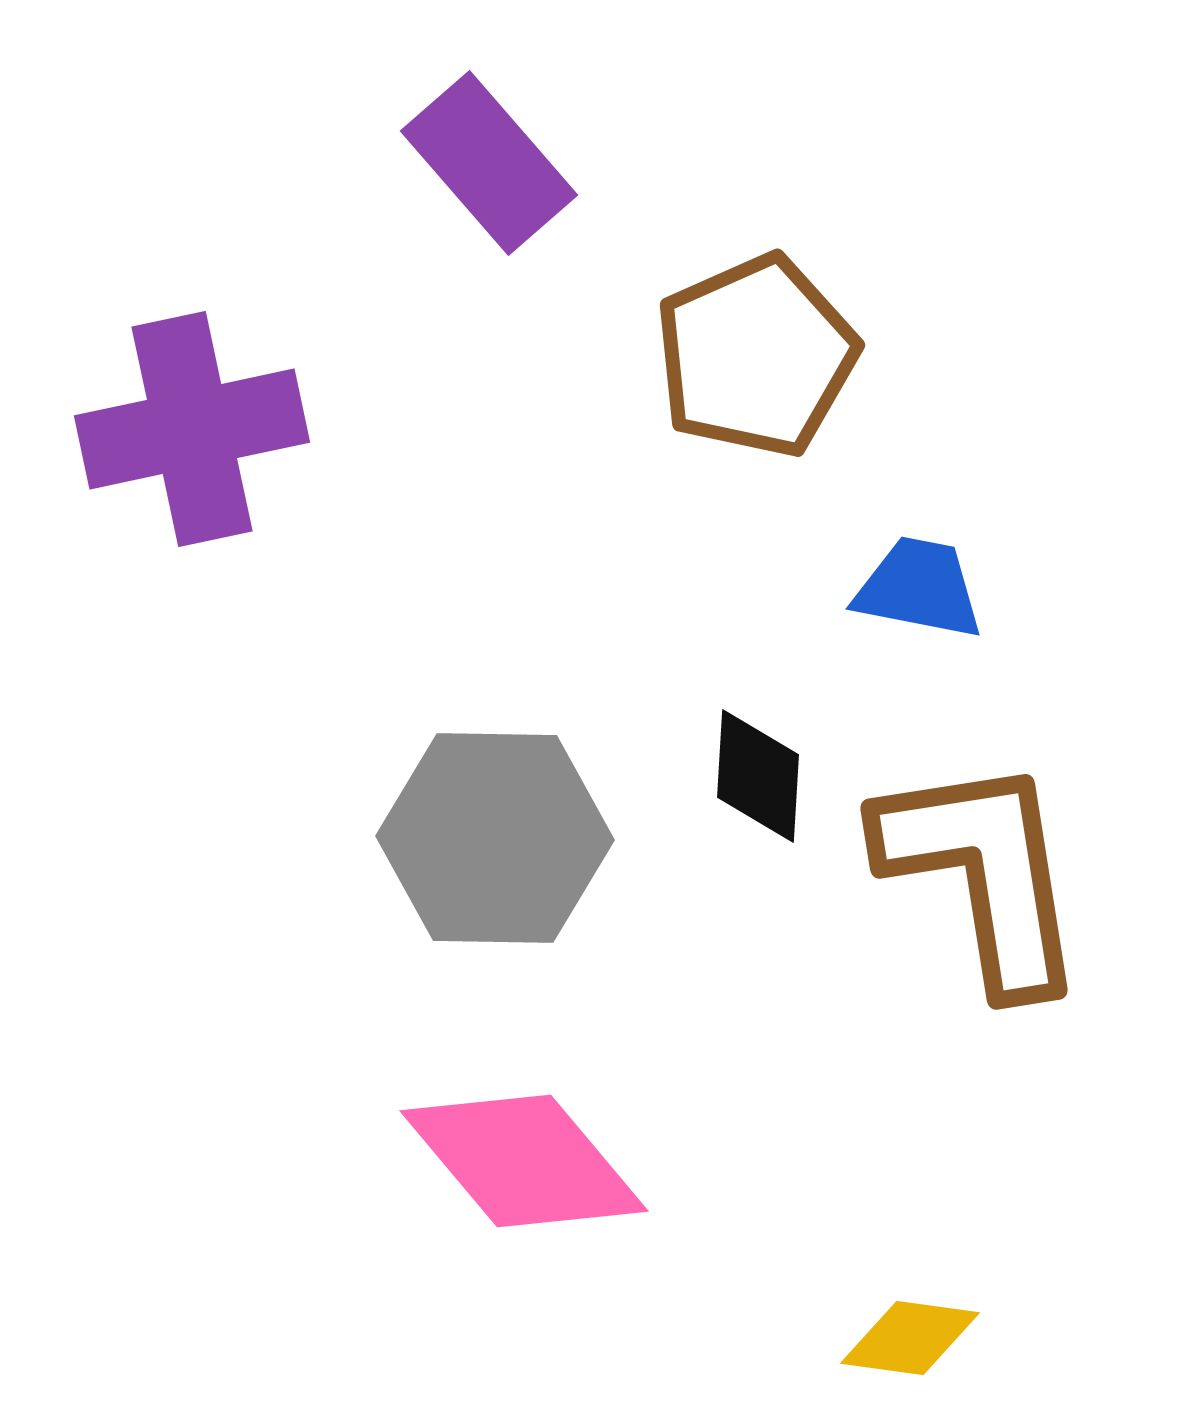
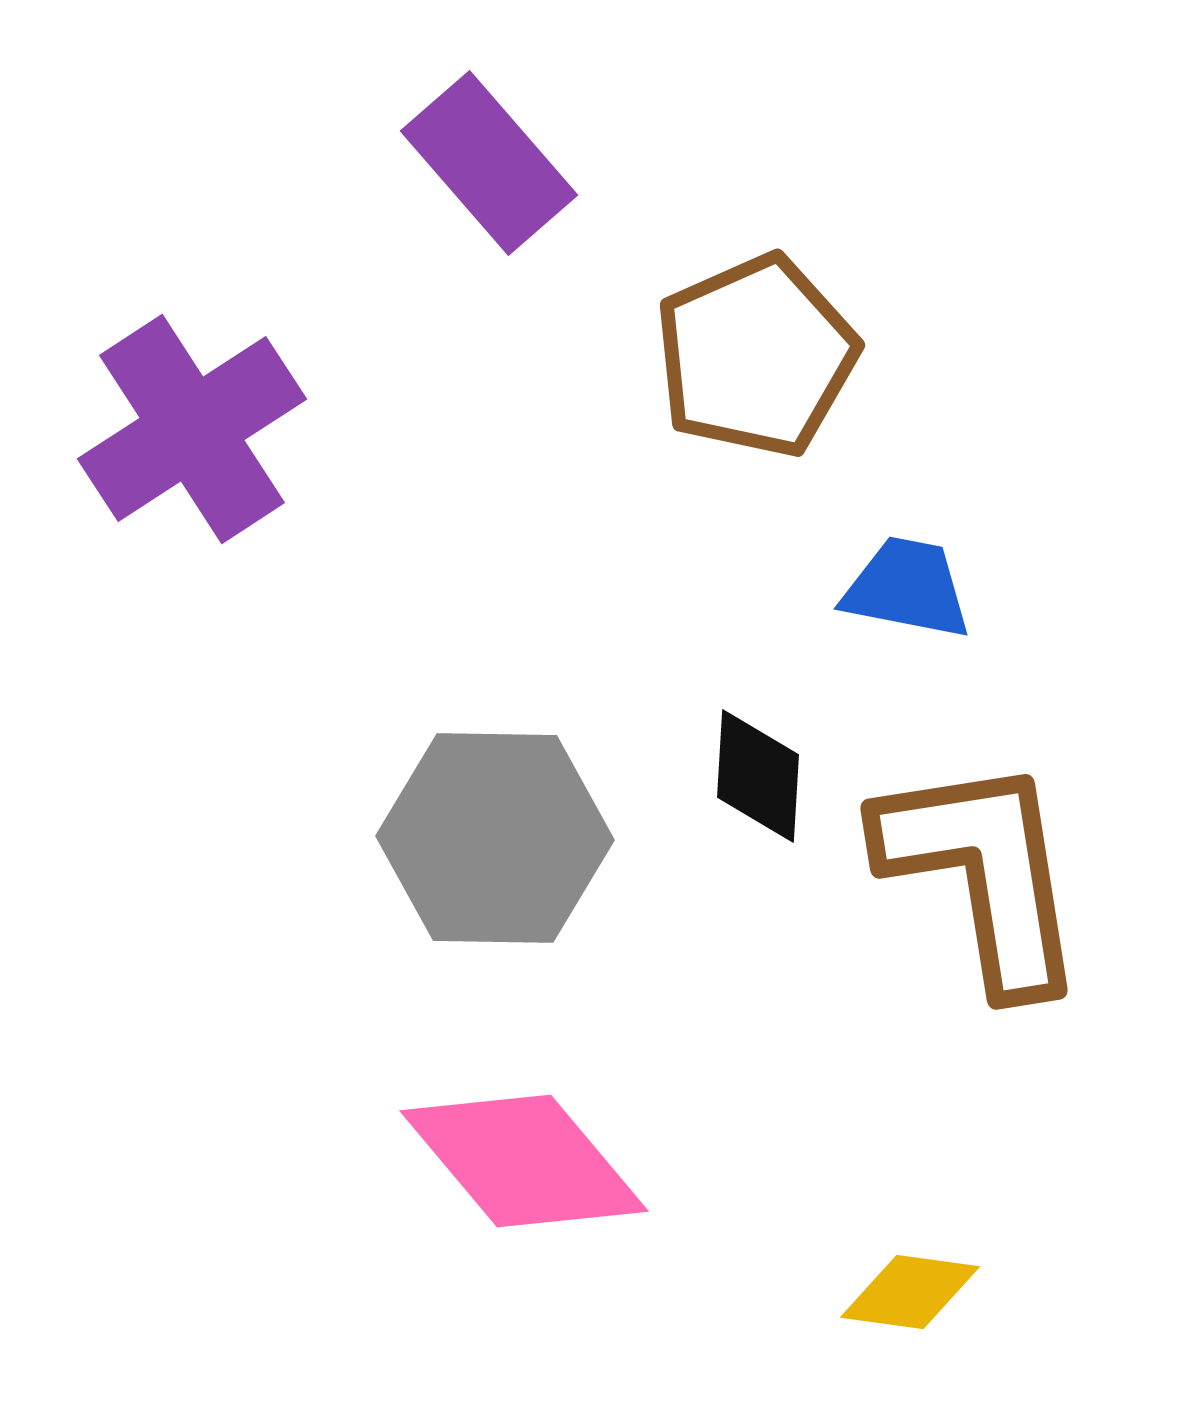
purple cross: rotated 21 degrees counterclockwise
blue trapezoid: moved 12 px left
yellow diamond: moved 46 px up
